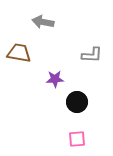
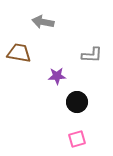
purple star: moved 2 px right, 3 px up
pink square: rotated 12 degrees counterclockwise
